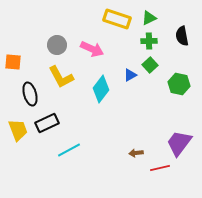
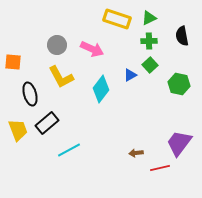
black rectangle: rotated 15 degrees counterclockwise
